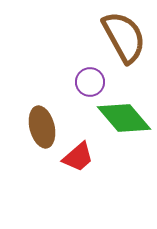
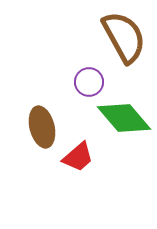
purple circle: moved 1 px left
